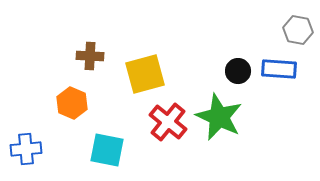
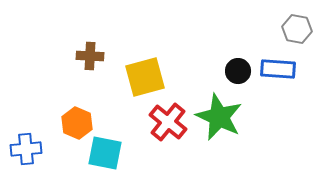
gray hexagon: moved 1 px left, 1 px up
blue rectangle: moved 1 px left
yellow square: moved 3 px down
orange hexagon: moved 5 px right, 20 px down
cyan square: moved 2 px left, 3 px down
